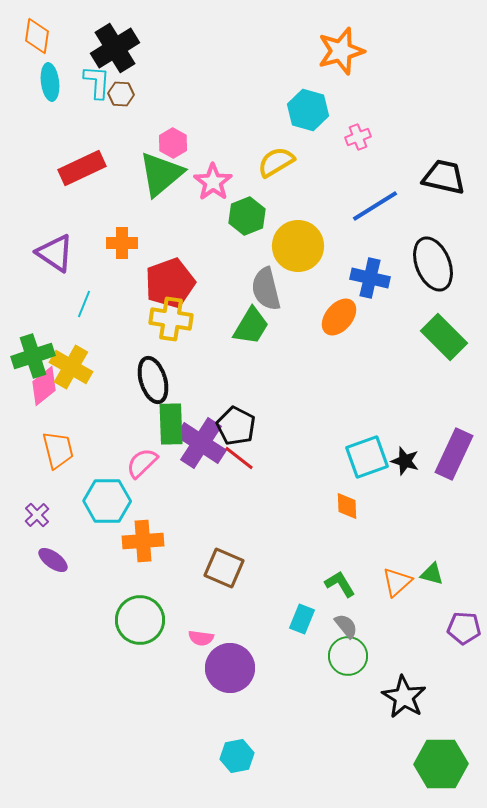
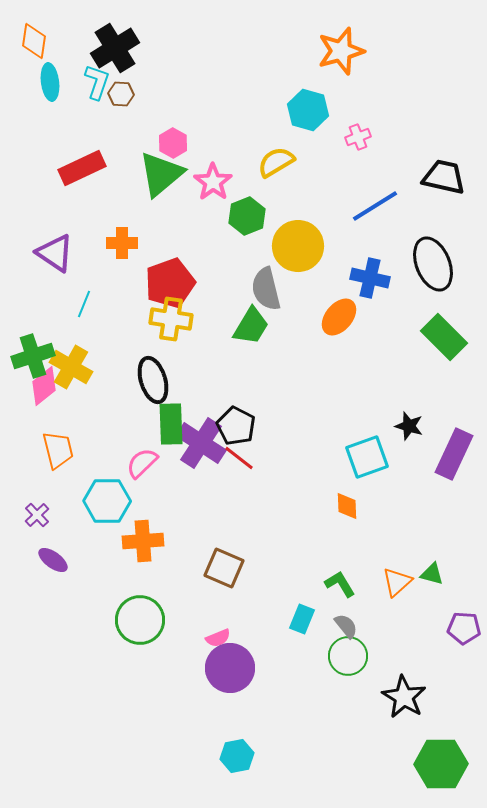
orange diamond at (37, 36): moved 3 px left, 5 px down
cyan L-shape at (97, 82): rotated 15 degrees clockwise
black star at (405, 461): moved 4 px right, 35 px up
pink semicircle at (201, 638): moved 17 px right; rotated 30 degrees counterclockwise
